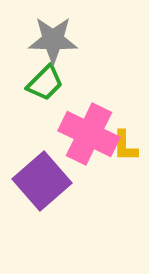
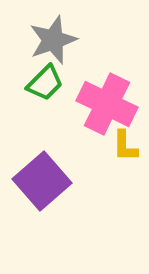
gray star: rotated 21 degrees counterclockwise
pink cross: moved 18 px right, 30 px up
